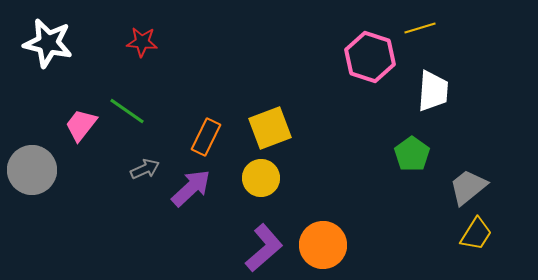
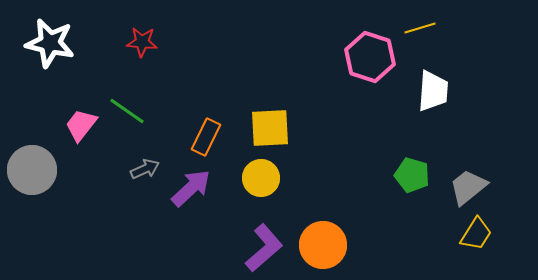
white star: moved 2 px right
yellow square: rotated 18 degrees clockwise
green pentagon: moved 21 px down; rotated 20 degrees counterclockwise
